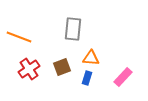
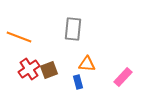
orange triangle: moved 4 px left, 6 px down
brown square: moved 13 px left, 3 px down
blue rectangle: moved 9 px left, 4 px down; rotated 32 degrees counterclockwise
